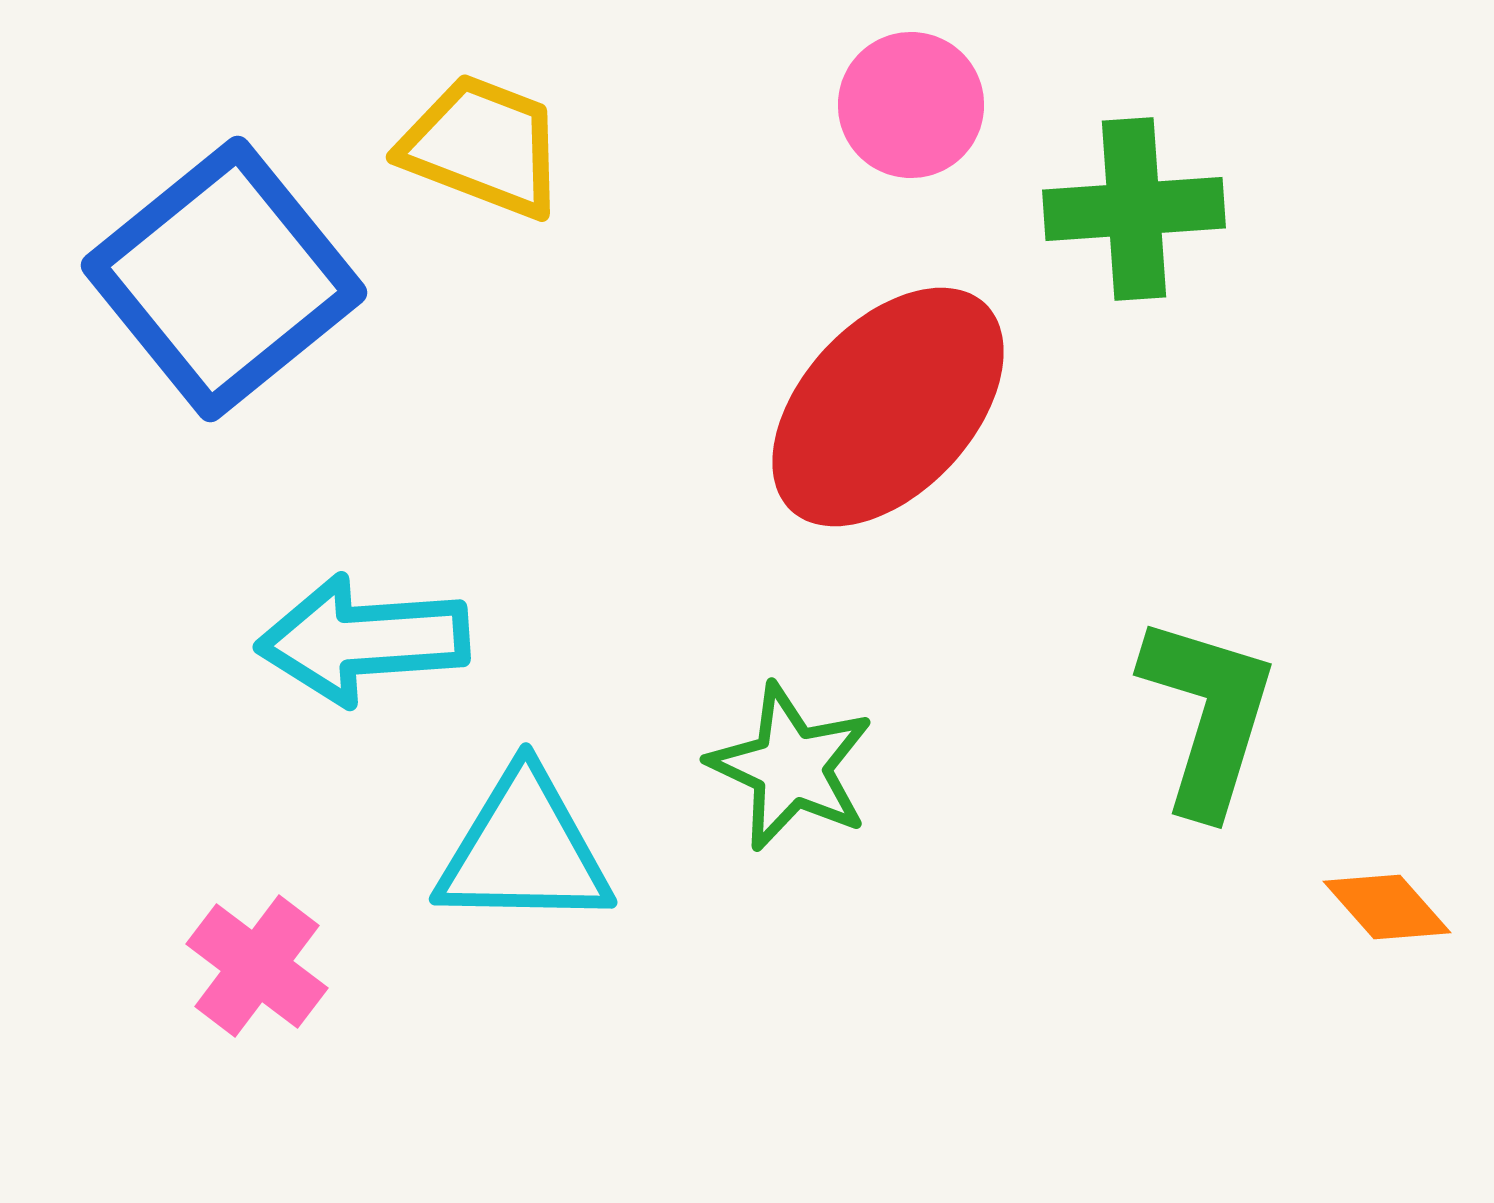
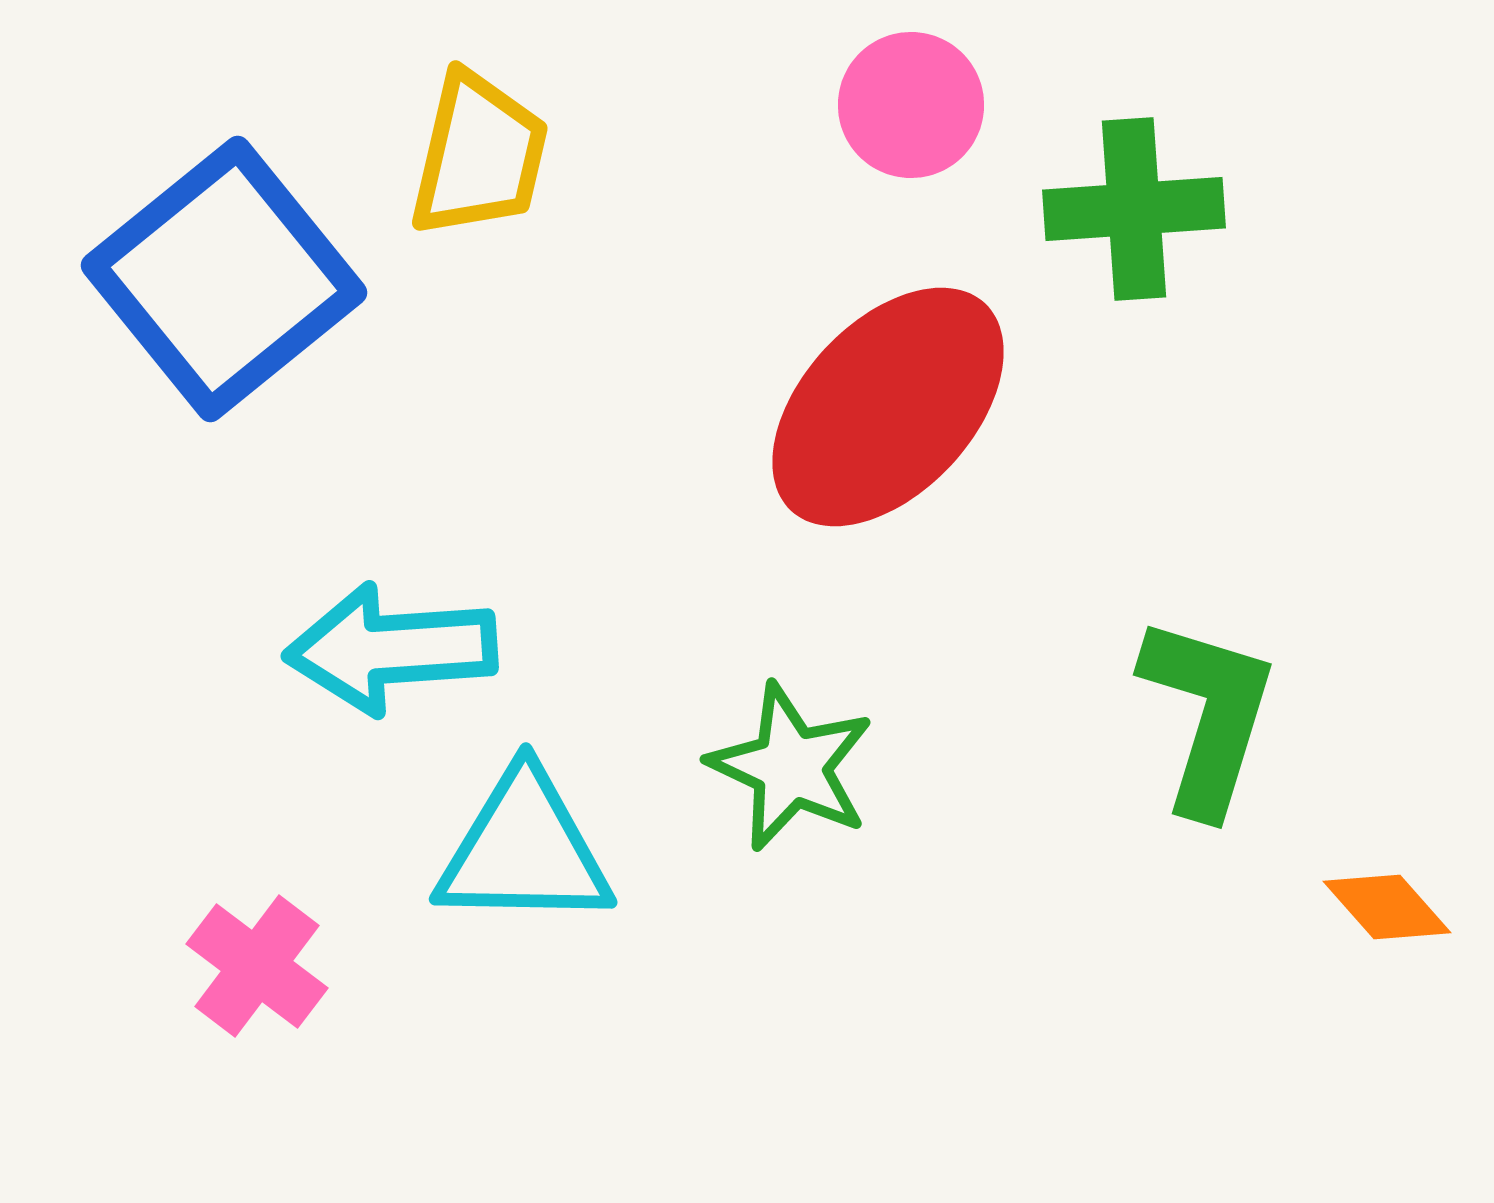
yellow trapezoid: moved 4 px left, 9 px down; rotated 82 degrees clockwise
cyan arrow: moved 28 px right, 9 px down
